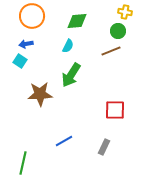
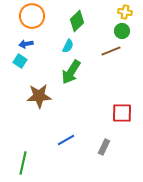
green diamond: rotated 40 degrees counterclockwise
green circle: moved 4 px right
green arrow: moved 3 px up
brown star: moved 1 px left, 2 px down
red square: moved 7 px right, 3 px down
blue line: moved 2 px right, 1 px up
